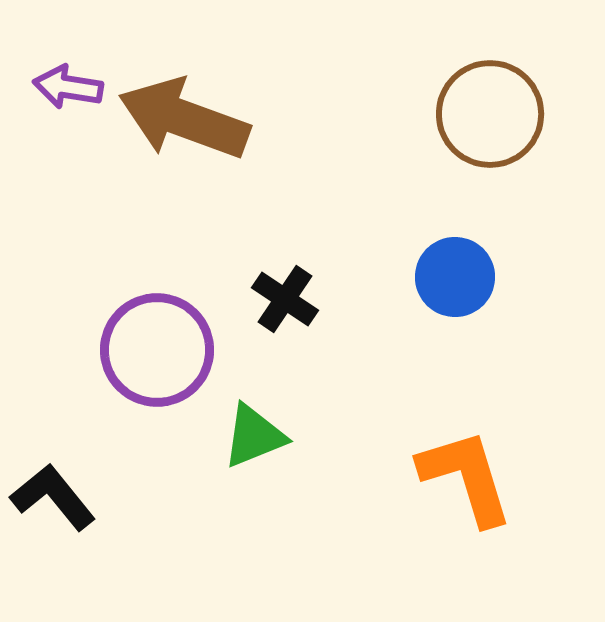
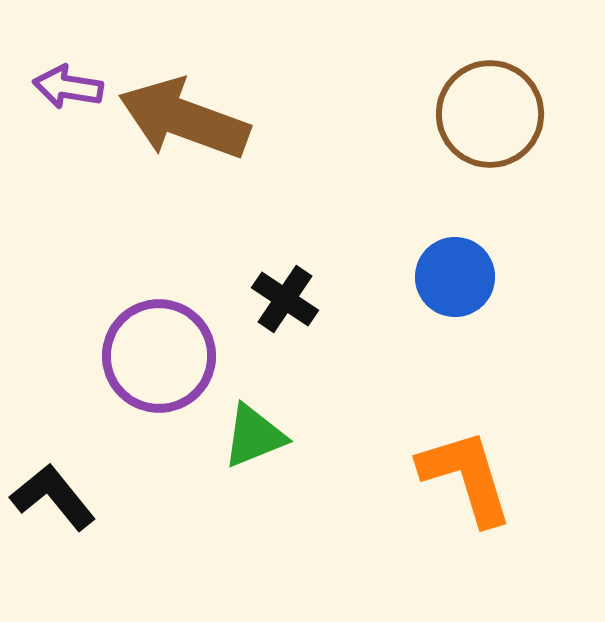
purple circle: moved 2 px right, 6 px down
